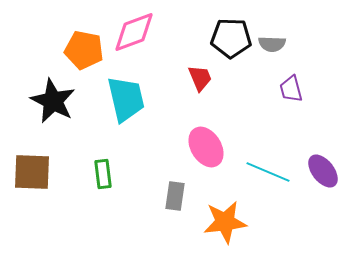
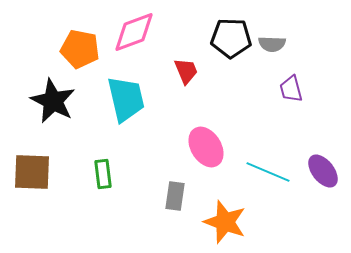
orange pentagon: moved 4 px left, 1 px up
red trapezoid: moved 14 px left, 7 px up
orange star: rotated 27 degrees clockwise
